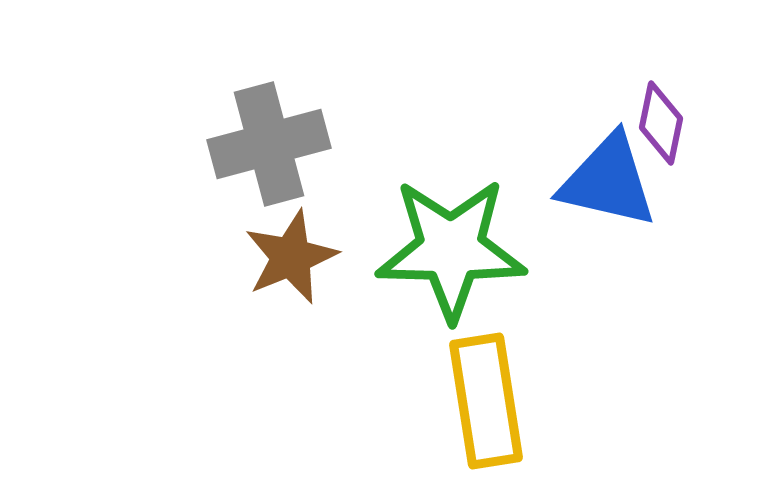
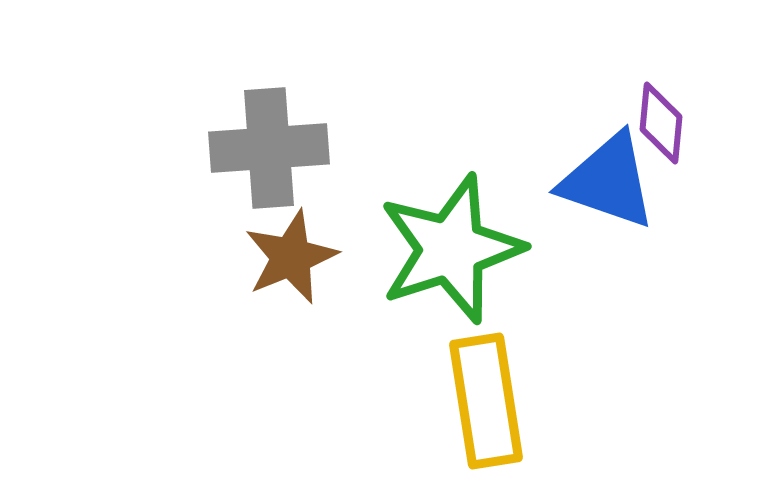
purple diamond: rotated 6 degrees counterclockwise
gray cross: moved 4 px down; rotated 11 degrees clockwise
blue triangle: rotated 6 degrees clockwise
green star: rotated 19 degrees counterclockwise
